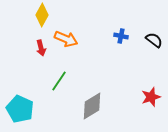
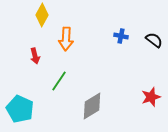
orange arrow: rotated 70 degrees clockwise
red arrow: moved 6 px left, 8 px down
